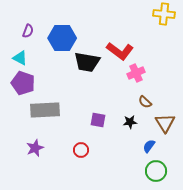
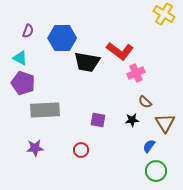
yellow cross: rotated 25 degrees clockwise
black star: moved 2 px right, 2 px up
purple star: rotated 18 degrees clockwise
